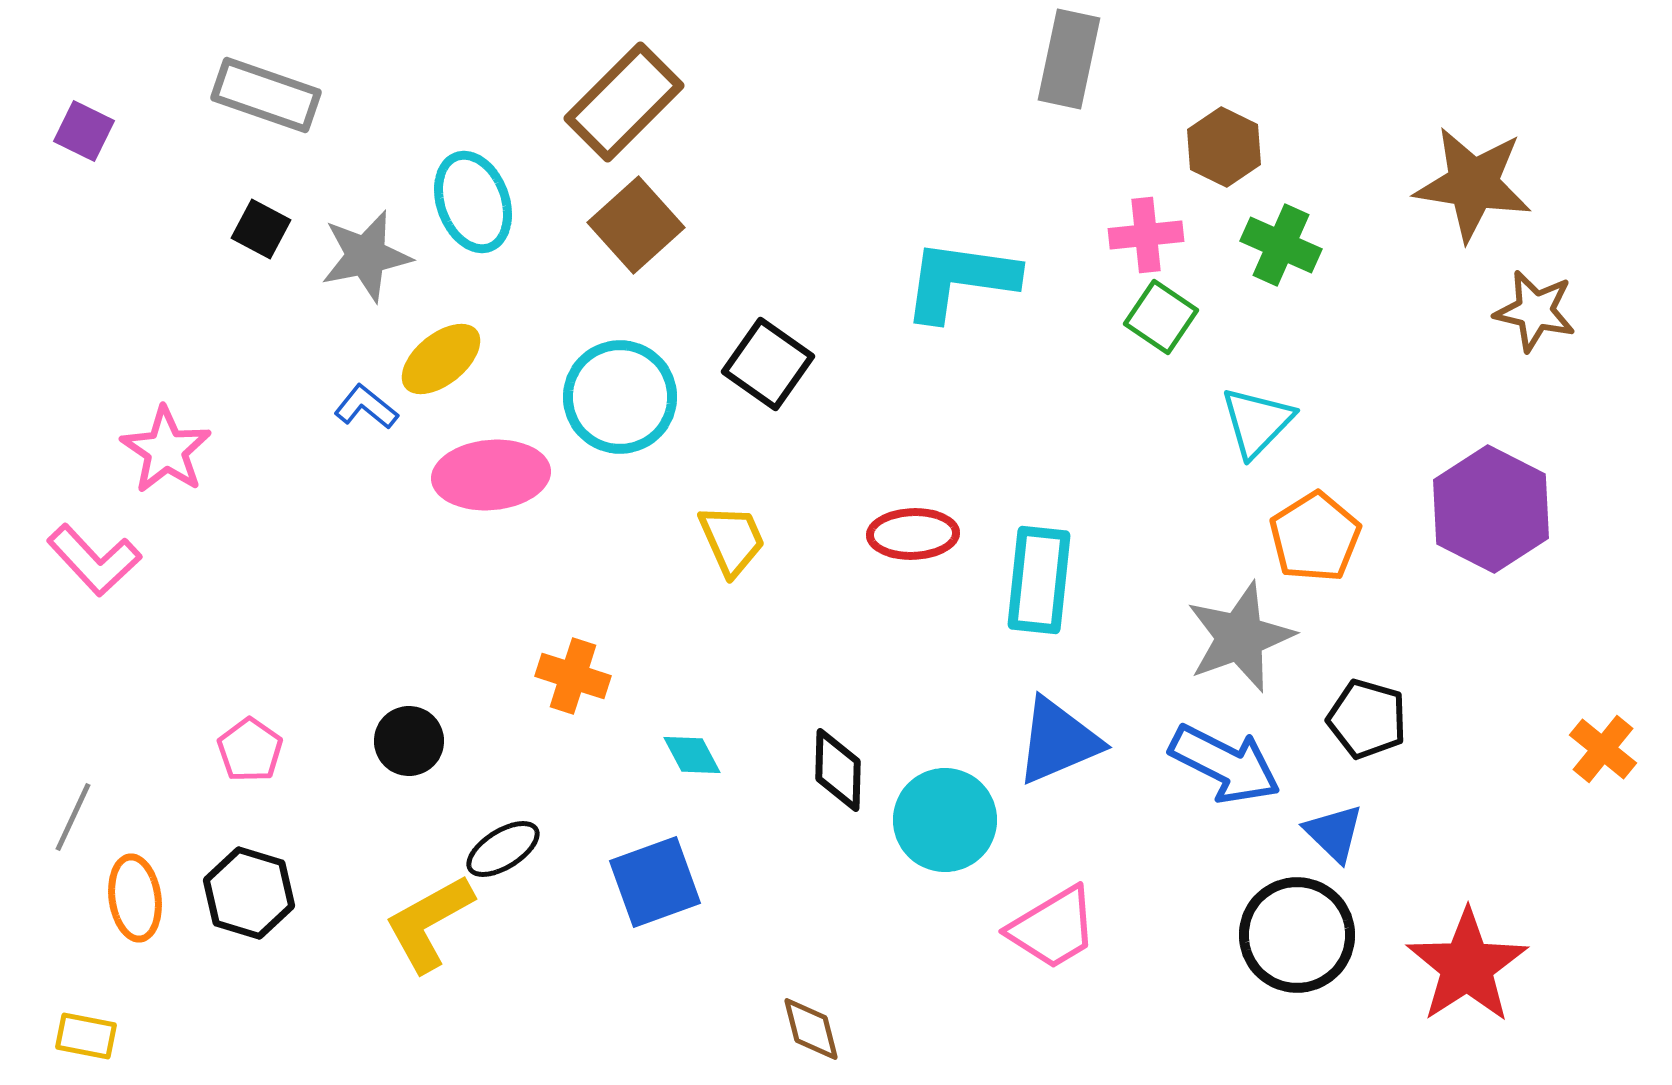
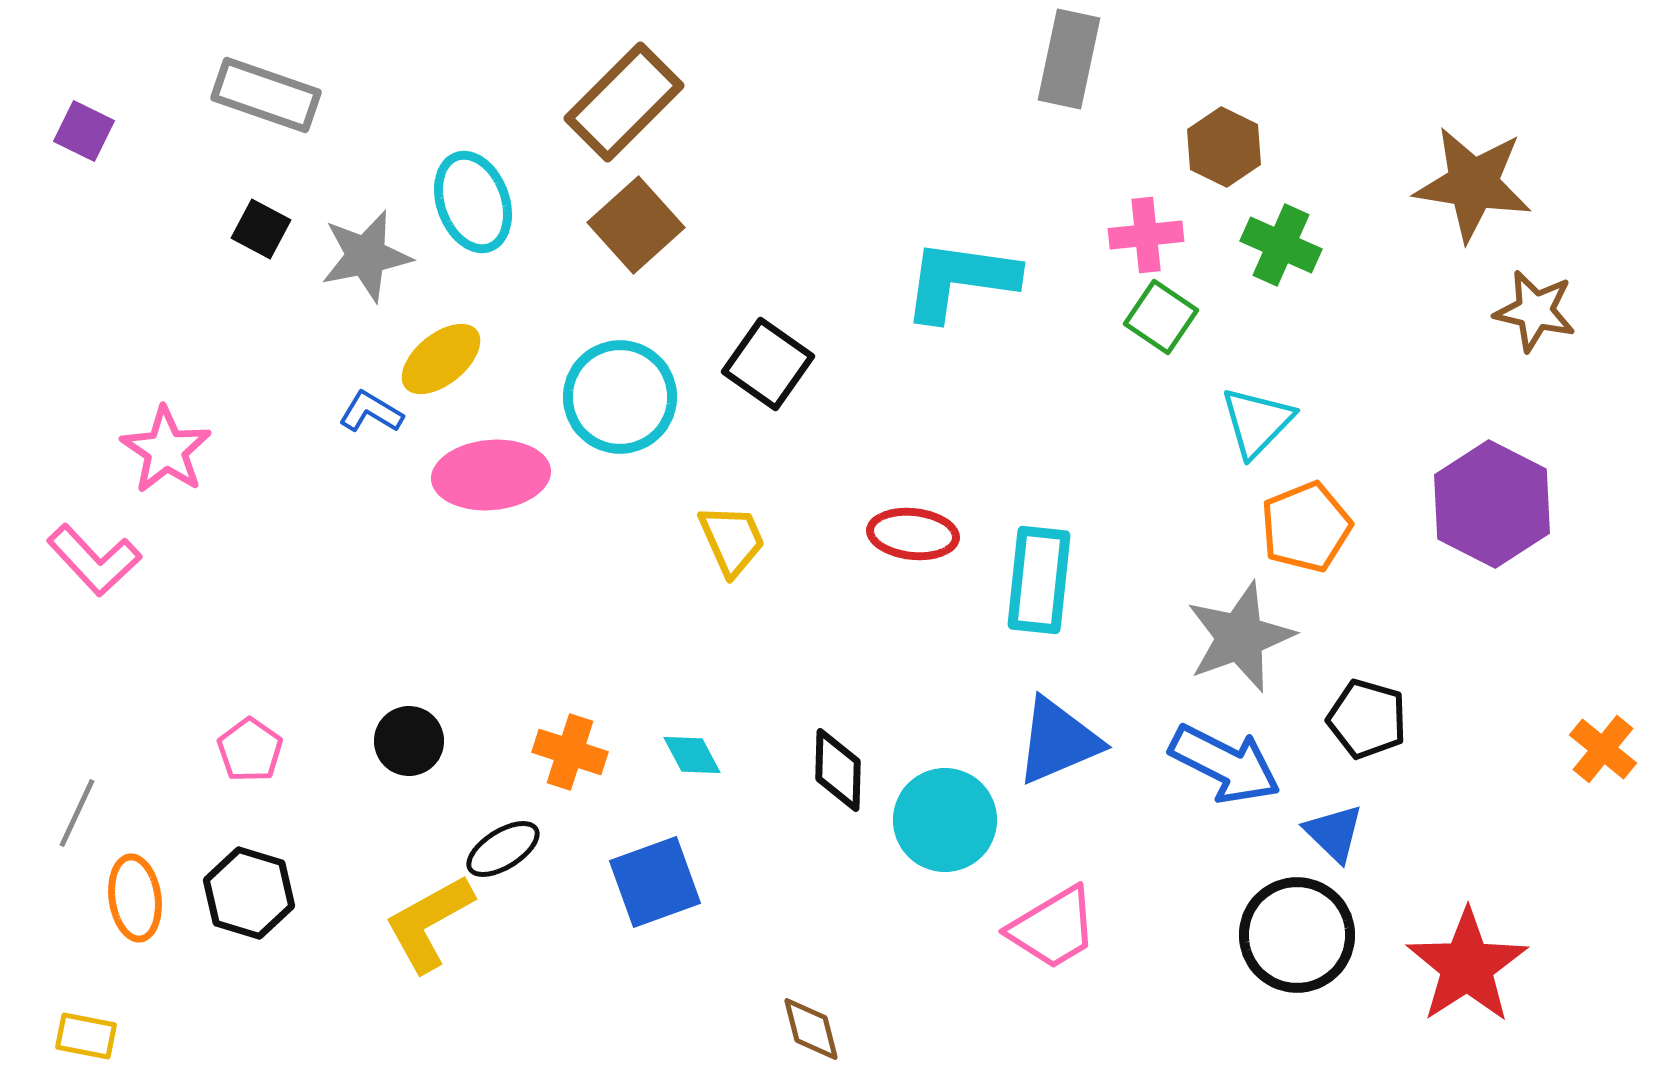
blue L-shape at (366, 407): moved 5 px right, 5 px down; rotated 8 degrees counterclockwise
purple hexagon at (1491, 509): moved 1 px right, 5 px up
red ellipse at (913, 534): rotated 8 degrees clockwise
orange pentagon at (1315, 537): moved 9 px left, 10 px up; rotated 10 degrees clockwise
orange cross at (573, 676): moved 3 px left, 76 px down
gray line at (73, 817): moved 4 px right, 4 px up
